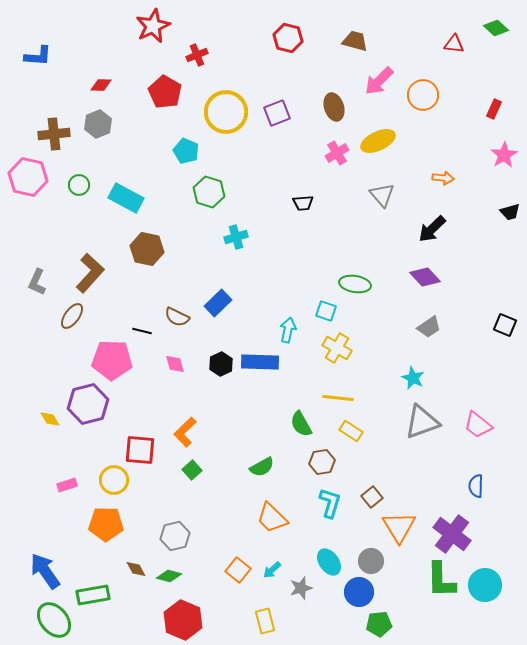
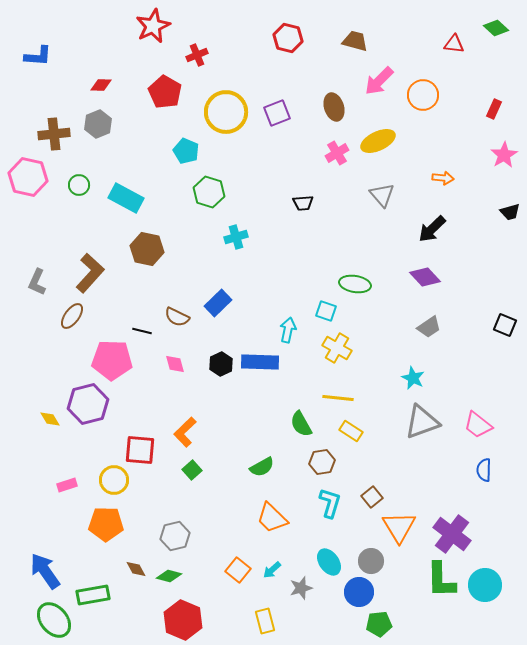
blue semicircle at (476, 486): moved 8 px right, 16 px up
